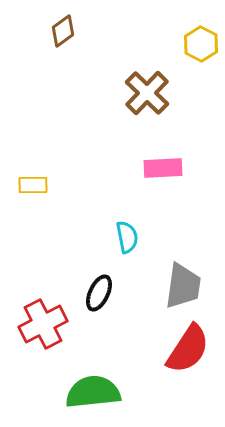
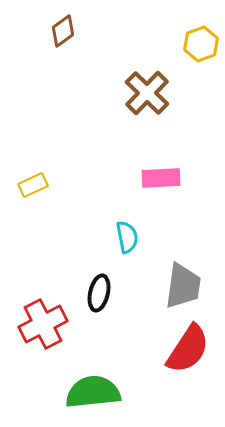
yellow hexagon: rotated 12 degrees clockwise
pink rectangle: moved 2 px left, 10 px down
yellow rectangle: rotated 24 degrees counterclockwise
black ellipse: rotated 12 degrees counterclockwise
